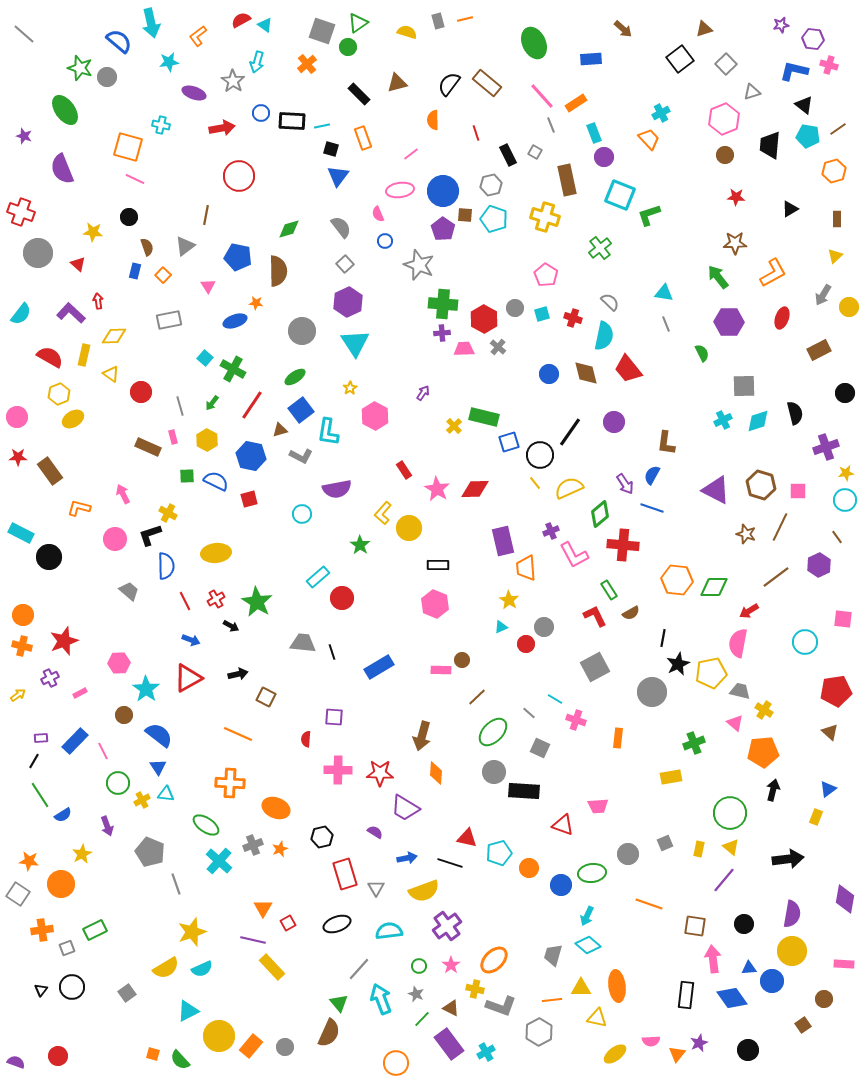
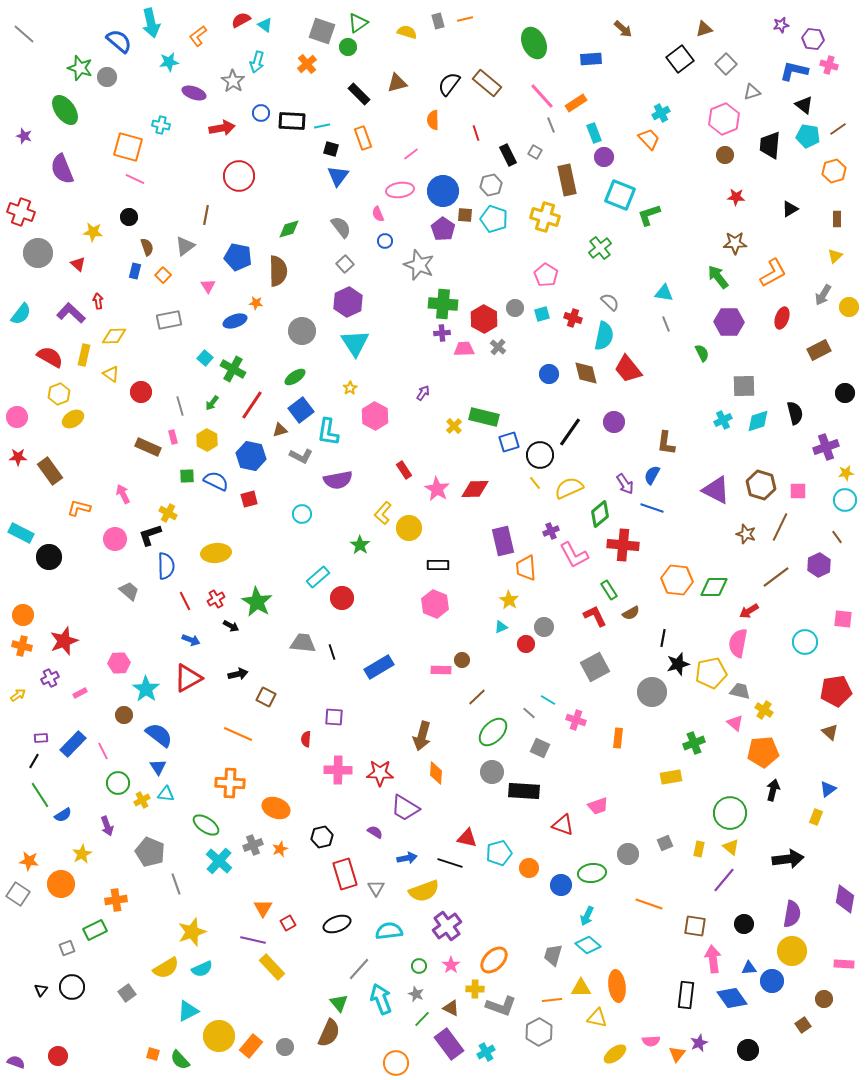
purple semicircle at (337, 489): moved 1 px right, 9 px up
black star at (678, 664): rotated 10 degrees clockwise
cyan line at (555, 699): moved 7 px left, 1 px down
blue rectangle at (75, 741): moved 2 px left, 3 px down
gray circle at (494, 772): moved 2 px left
pink trapezoid at (598, 806): rotated 15 degrees counterclockwise
orange cross at (42, 930): moved 74 px right, 30 px up
yellow cross at (475, 989): rotated 12 degrees counterclockwise
